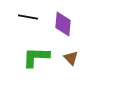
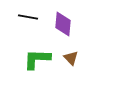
green L-shape: moved 1 px right, 2 px down
